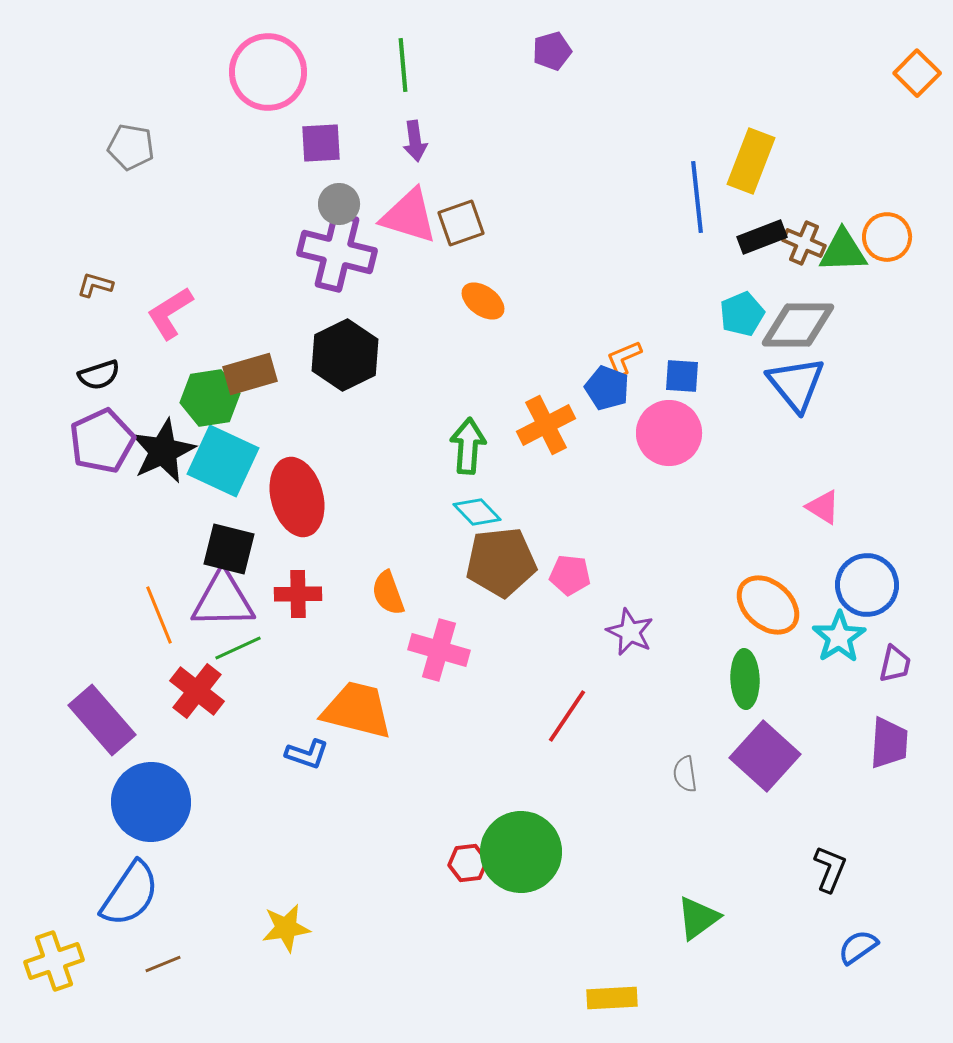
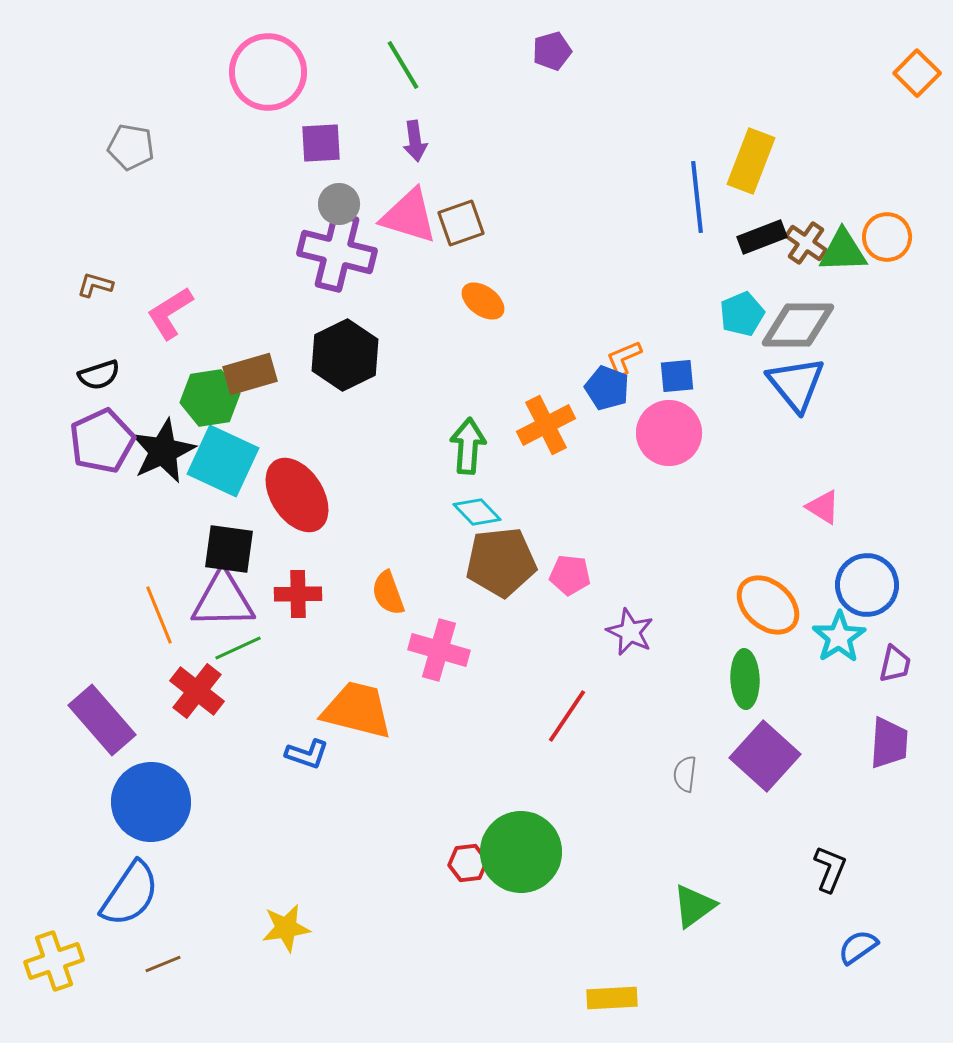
green line at (403, 65): rotated 26 degrees counterclockwise
brown cross at (804, 243): moved 2 px right; rotated 12 degrees clockwise
blue square at (682, 376): moved 5 px left; rotated 9 degrees counterclockwise
red ellipse at (297, 497): moved 2 px up; rotated 18 degrees counterclockwise
black square at (229, 549): rotated 6 degrees counterclockwise
gray semicircle at (685, 774): rotated 15 degrees clockwise
green triangle at (698, 918): moved 4 px left, 12 px up
